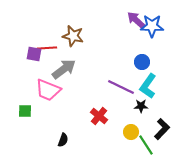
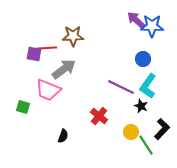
brown star: rotated 15 degrees counterclockwise
blue circle: moved 1 px right, 3 px up
black star: rotated 24 degrees clockwise
green square: moved 2 px left, 4 px up; rotated 16 degrees clockwise
black semicircle: moved 4 px up
